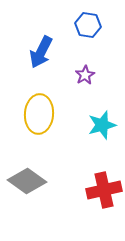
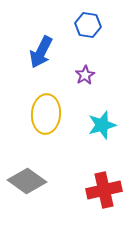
yellow ellipse: moved 7 px right
